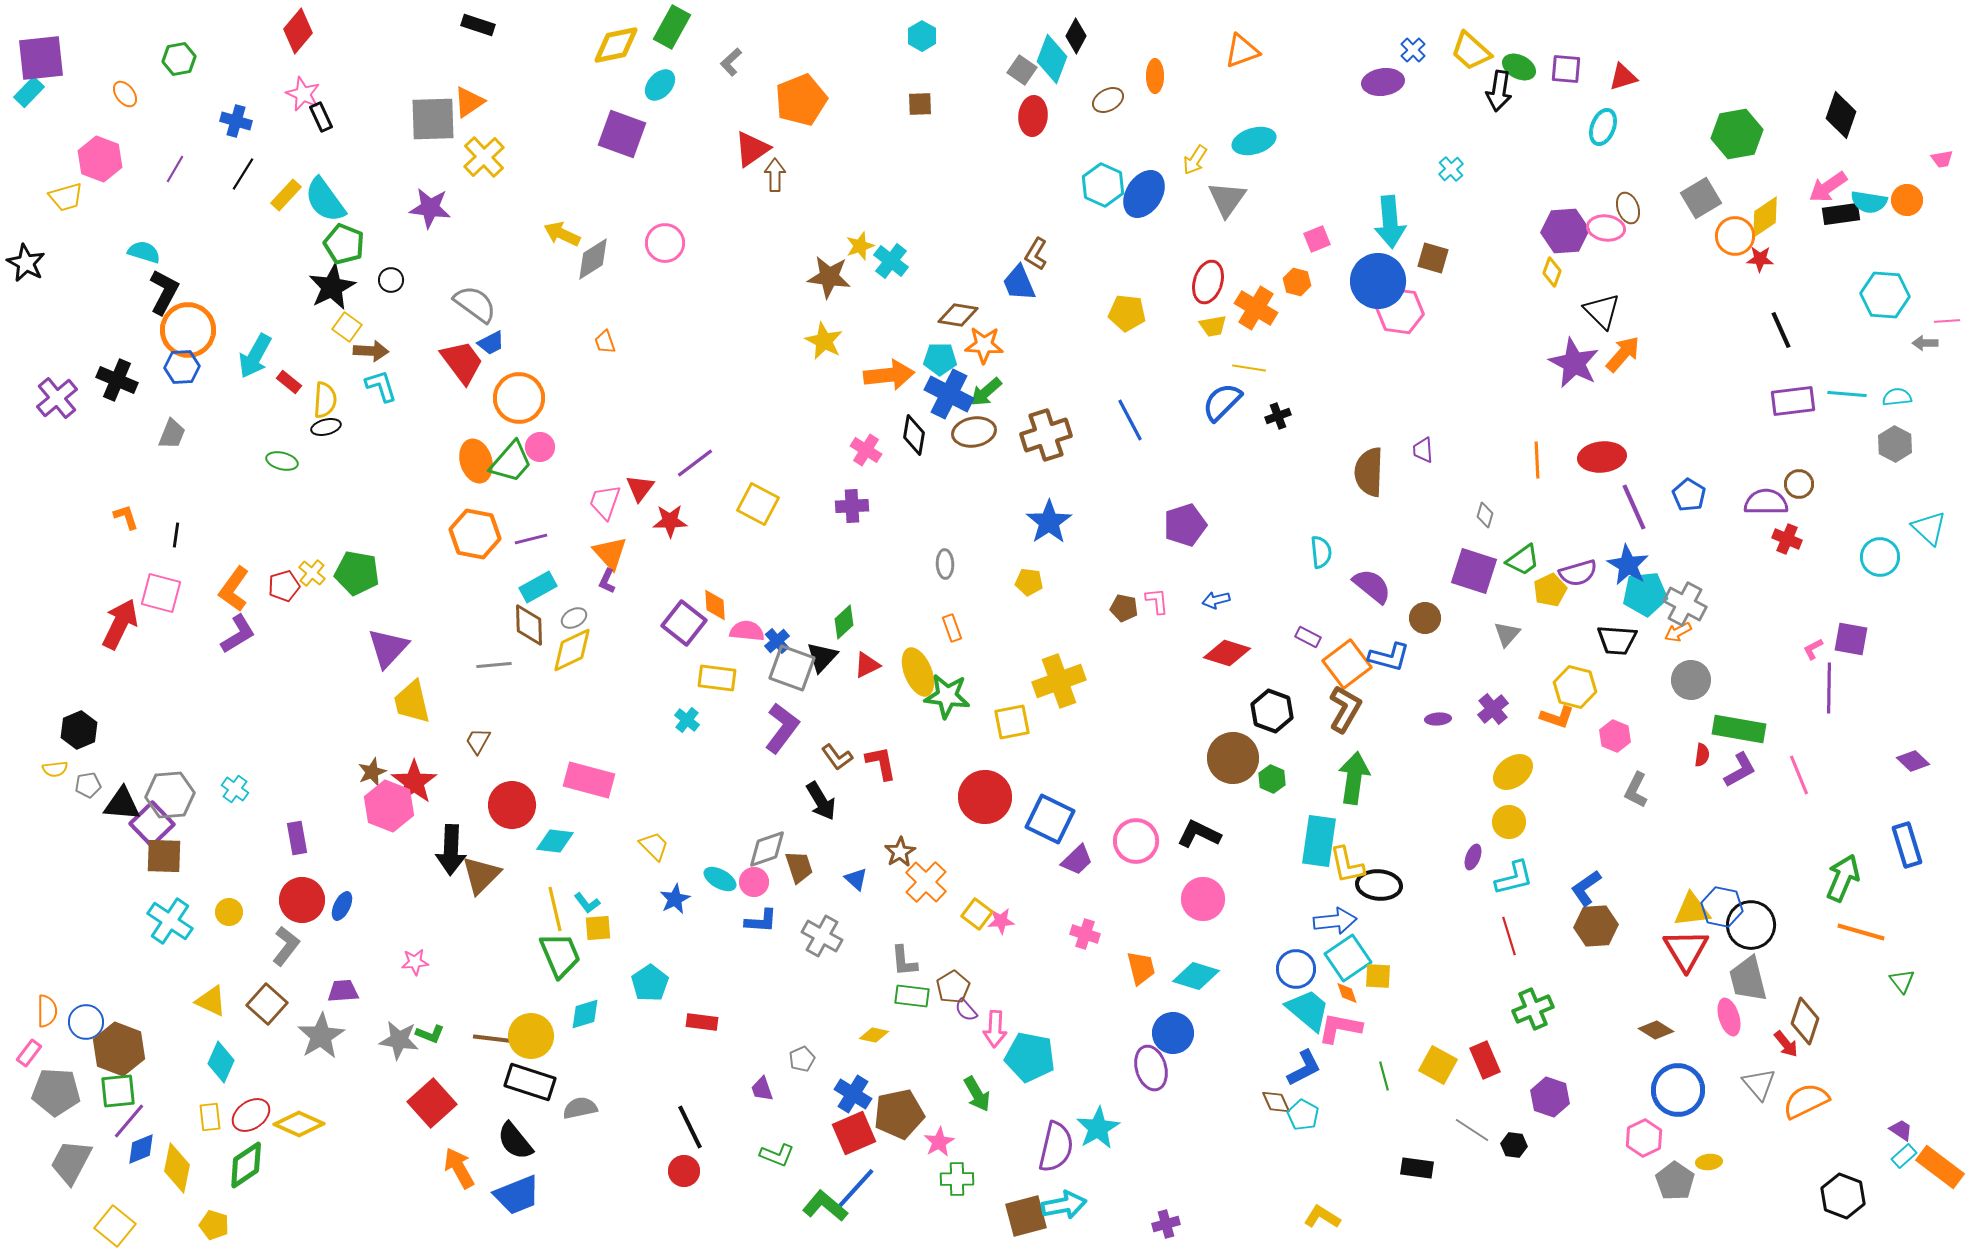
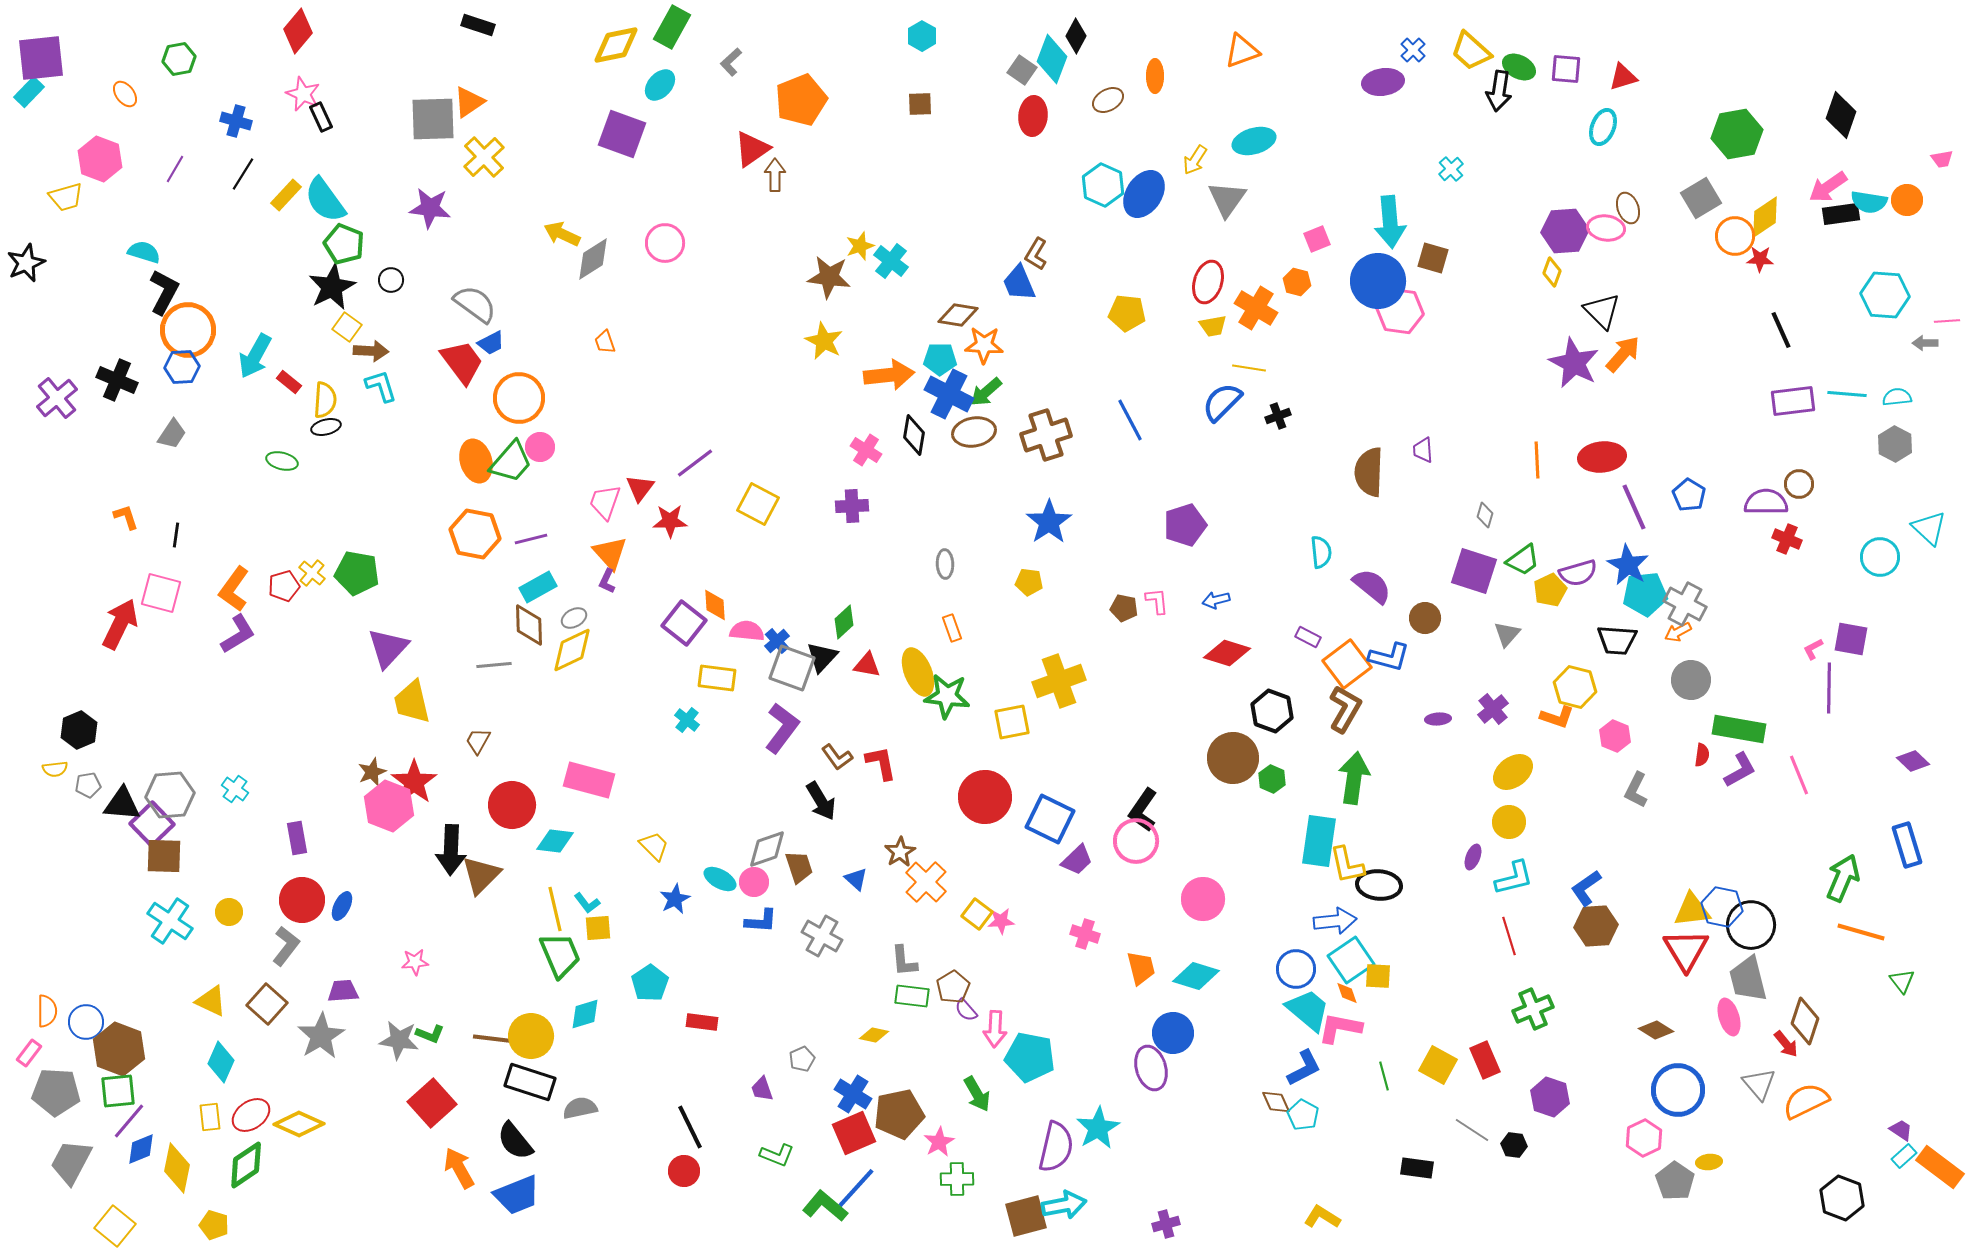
black star at (26, 263): rotated 21 degrees clockwise
gray trapezoid at (172, 434): rotated 12 degrees clockwise
red triangle at (867, 665): rotated 36 degrees clockwise
black L-shape at (1199, 834): moved 56 px left, 24 px up; rotated 81 degrees counterclockwise
cyan square at (1348, 958): moved 3 px right, 2 px down
black hexagon at (1843, 1196): moved 1 px left, 2 px down
